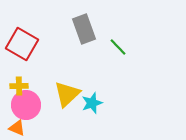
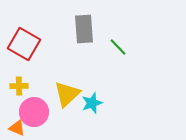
gray rectangle: rotated 16 degrees clockwise
red square: moved 2 px right
pink circle: moved 8 px right, 7 px down
